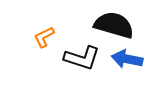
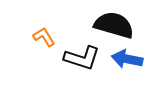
orange L-shape: rotated 85 degrees clockwise
